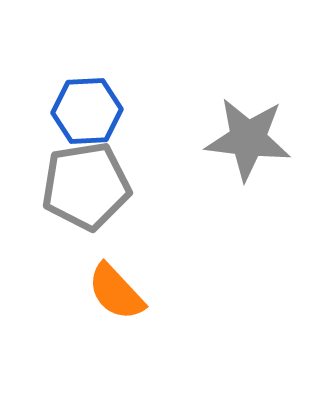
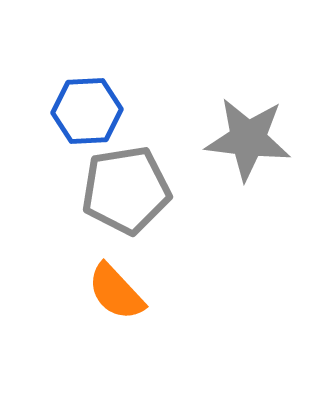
gray pentagon: moved 40 px right, 4 px down
